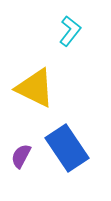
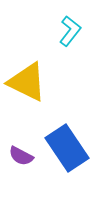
yellow triangle: moved 8 px left, 6 px up
purple semicircle: rotated 90 degrees counterclockwise
